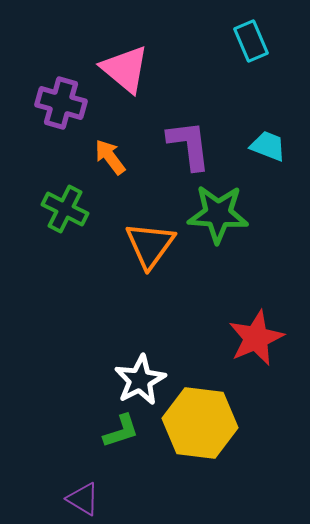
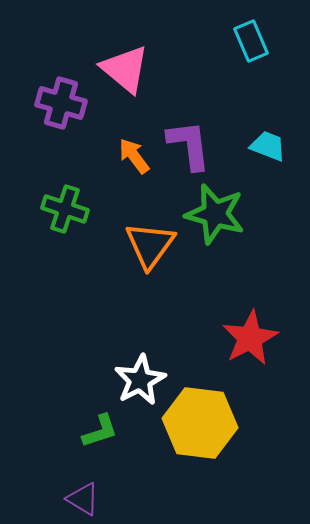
orange arrow: moved 24 px right, 1 px up
green cross: rotated 9 degrees counterclockwise
green star: moved 3 px left; rotated 12 degrees clockwise
red star: moved 6 px left; rotated 4 degrees counterclockwise
green L-shape: moved 21 px left
